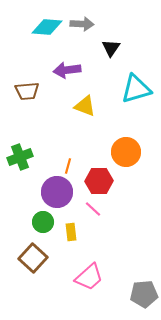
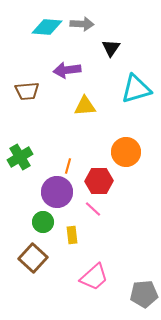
yellow triangle: rotated 25 degrees counterclockwise
green cross: rotated 10 degrees counterclockwise
yellow rectangle: moved 1 px right, 3 px down
pink trapezoid: moved 5 px right
